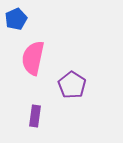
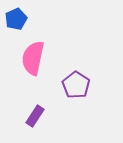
purple pentagon: moved 4 px right
purple rectangle: rotated 25 degrees clockwise
